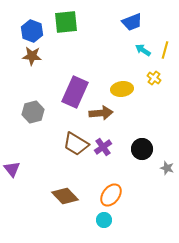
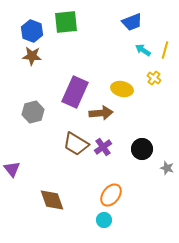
yellow ellipse: rotated 20 degrees clockwise
brown diamond: moved 13 px left, 4 px down; rotated 24 degrees clockwise
